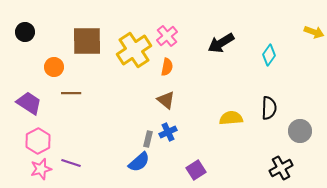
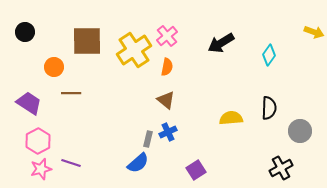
blue semicircle: moved 1 px left, 1 px down
